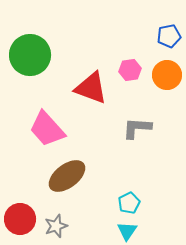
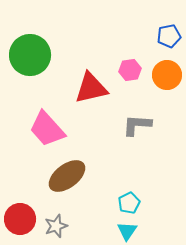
red triangle: rotated 33 degrees counterclockwise
gray L-shape: moved 3 px up
